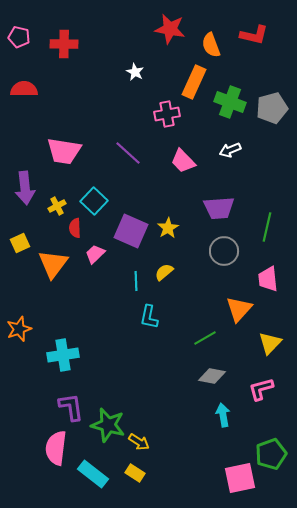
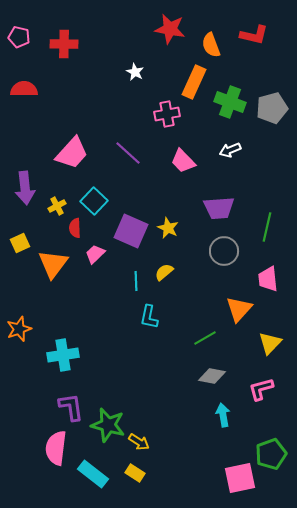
pink trapezoid at (64, 151): moved 8 px right, 2 px down; rotated 57 degrees counterclockwise
yellow star at (168, 228): rotated 15 degrees counterclockwise
